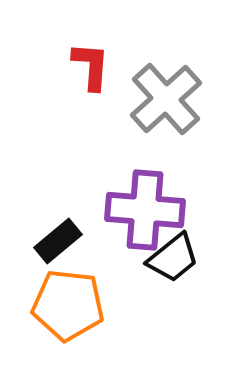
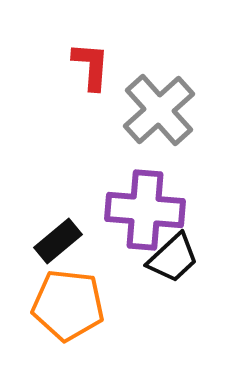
gray cross: moved 7 px left, 11 px down
black trapezoid: rotated 4 degrees counterclockwise
